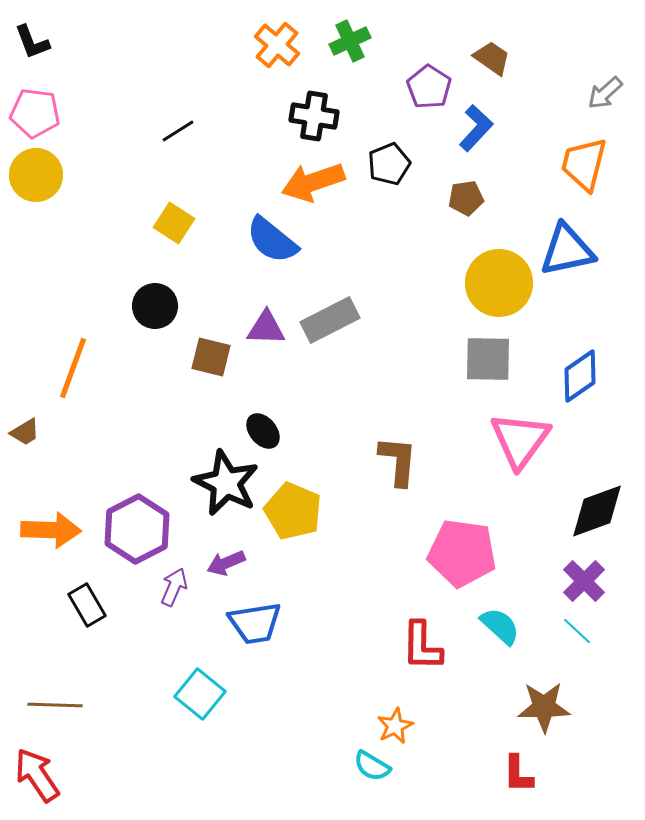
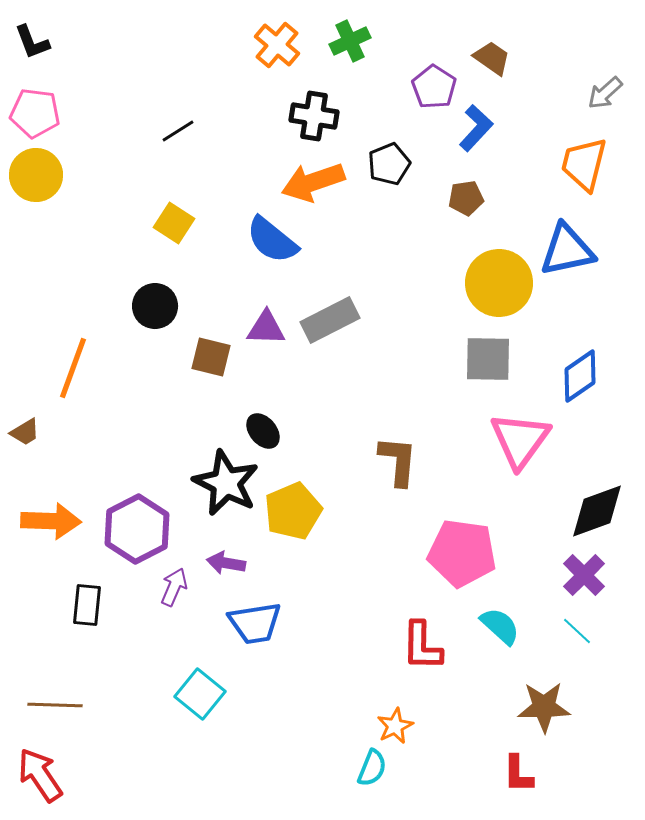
purple pentagon at (429, 87): moved 5 px right
yellow pentagon at (293, 511): rotated 26 degrees clockwise
orange arrow at (51, 530): moved 9 px up
purple arrow at (226, 563): rotated 33 degrees clockwise
purple cross at (584, 581): moved 6 px up
black rectangle at (87, 605): rotated 36 degrees clockwise
cyan semicircle at (372, 766): moved 2 px down; rotated 99 degrees counterclockwise
red arrow at (37, 775): moved 3 px right
